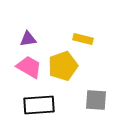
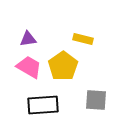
yellow pentagon: rotated 16 degrees counterclockwise
black rectangle: moved 4 px right
